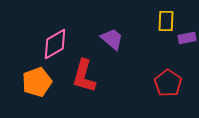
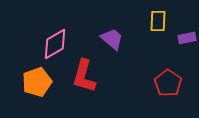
yellow rectangle: moved 8 px left
